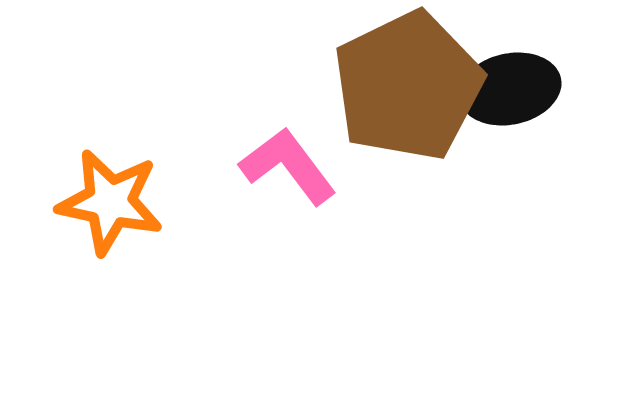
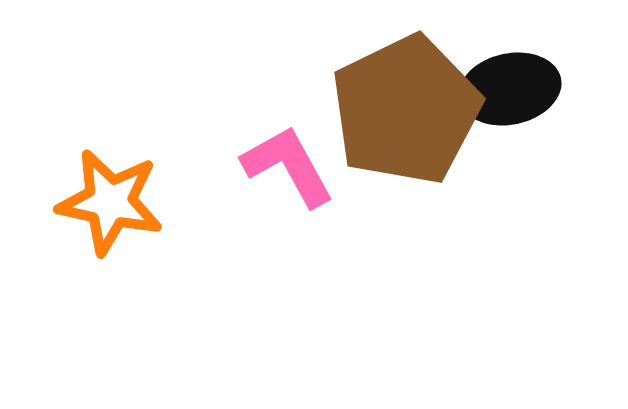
brown pentagon: moved 2 px left, 24 px down
pink L-shape: rotated 8 degrees clockwise
